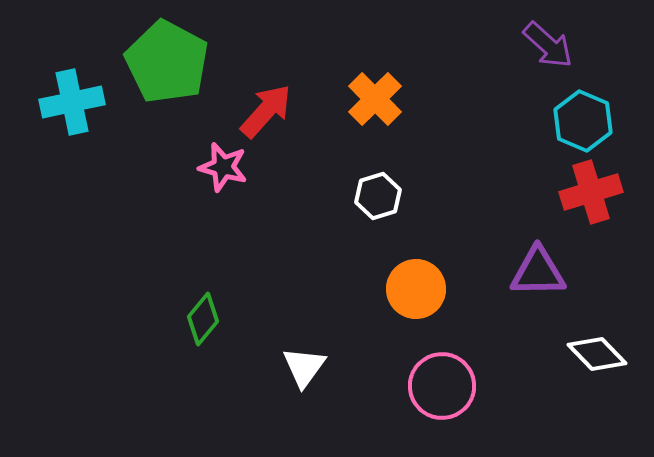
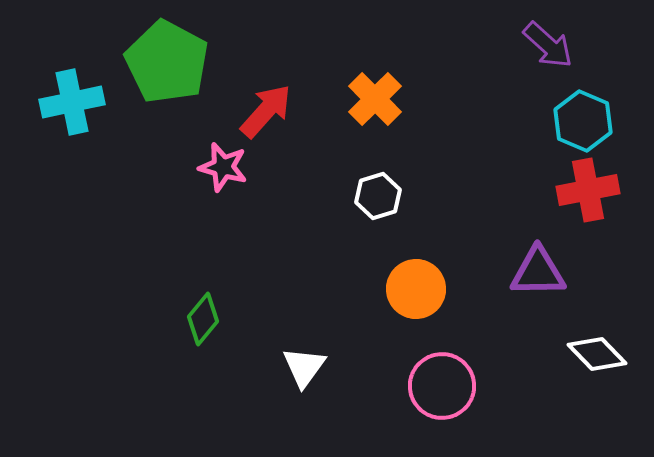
red cross: moved 3 px left, 2 px up; rotated 6 degrees clockwise
